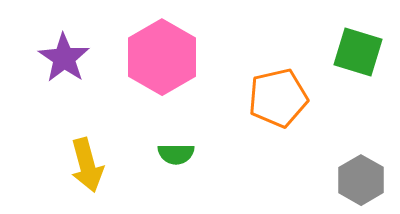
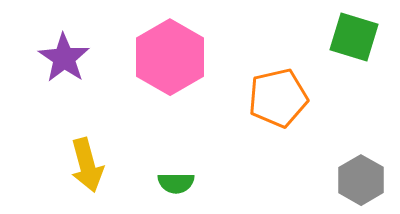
green square: moved 4 px left, 15 px up
pink hexagon: moved 8 px right
green semicircle: moved 29 px down
